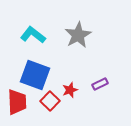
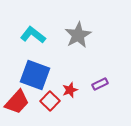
red trapezoid: rotated 44 degrees clockwise
